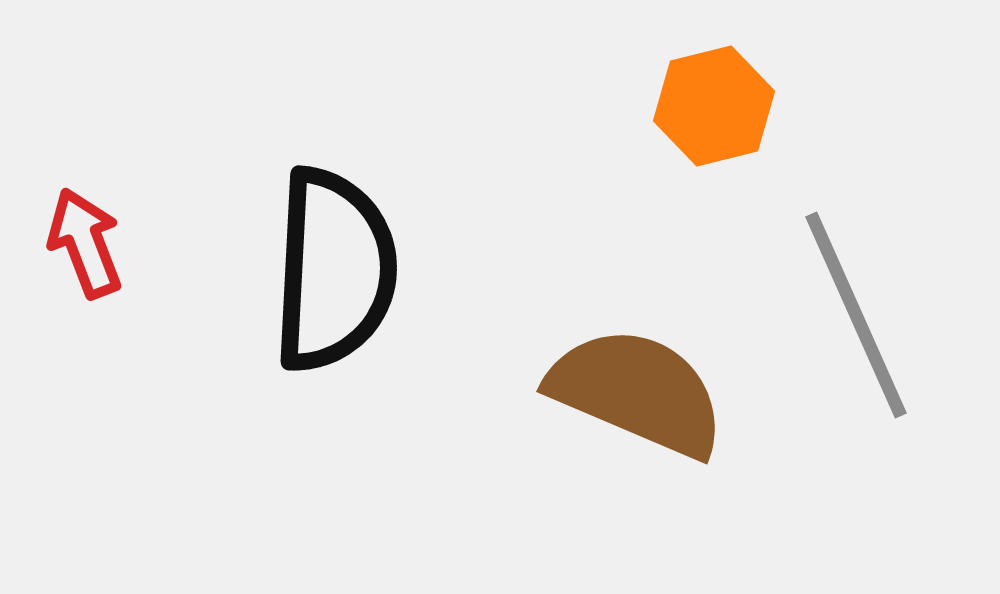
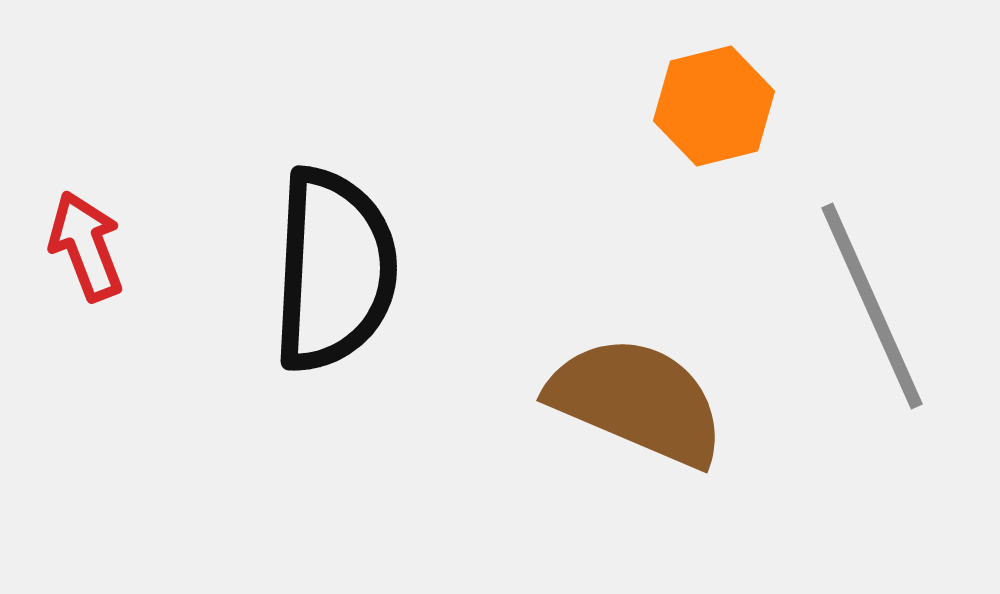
red arrow: moved 1 px right, 3 px down
gray line: moved 16 px right, 9 px up
brown semicircle: moved 9 px down
